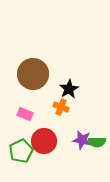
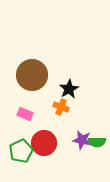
brown circle: moved 1 px left, 1 px down
red circle: moved 2 px down
